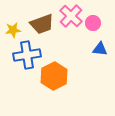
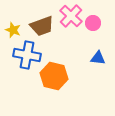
brown trapezoid: moved 2 px down
yellow star: rotated 28 degrees clockwise
blue triangle: moved 2 px left, 9 px down
blue cross: rotated 20 degrees clockwise
orange hexagon: rotated 20 degrees counterclockwise
